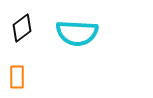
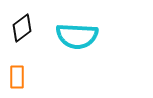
cyan semicircle: moved 3 px down
